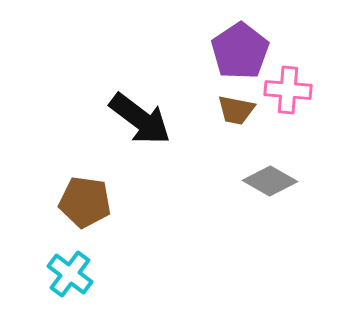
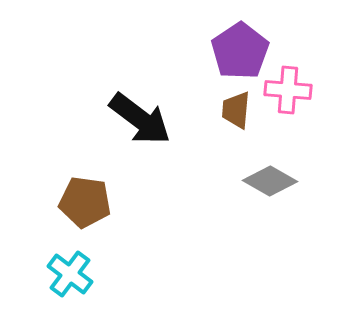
brown trapezoid: rotated 84 degrees clockwise
